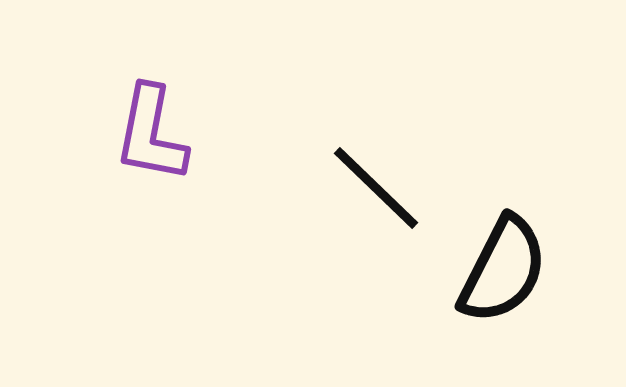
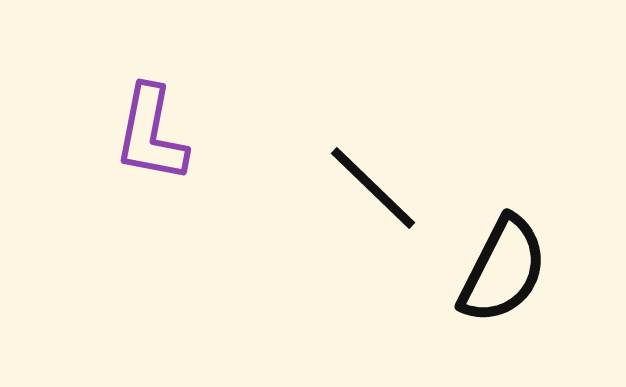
black line: moved 3 px left
